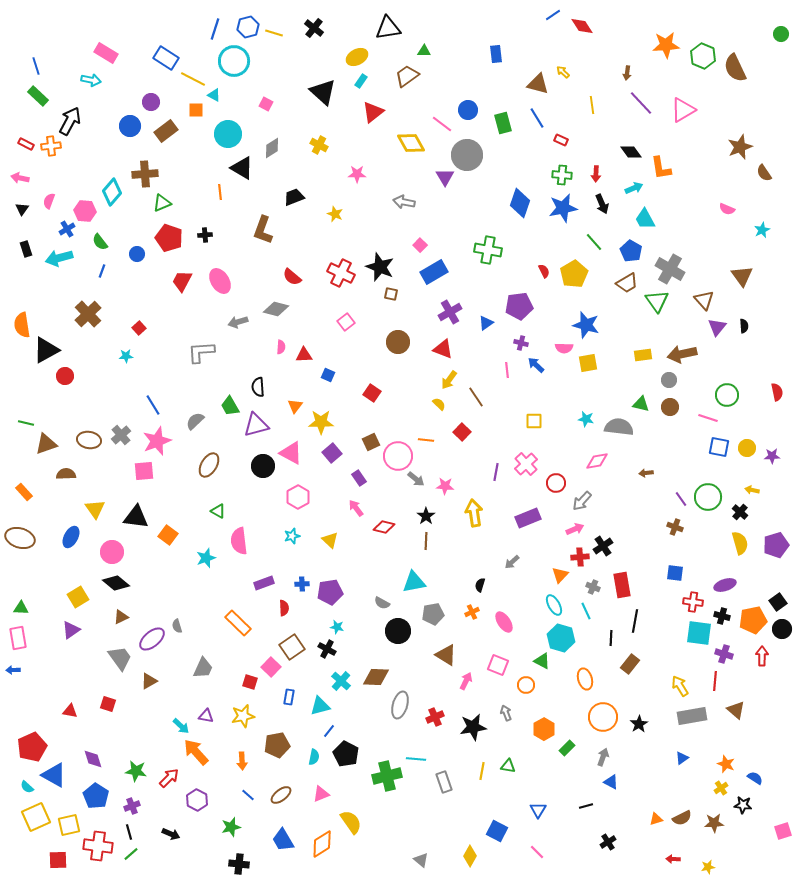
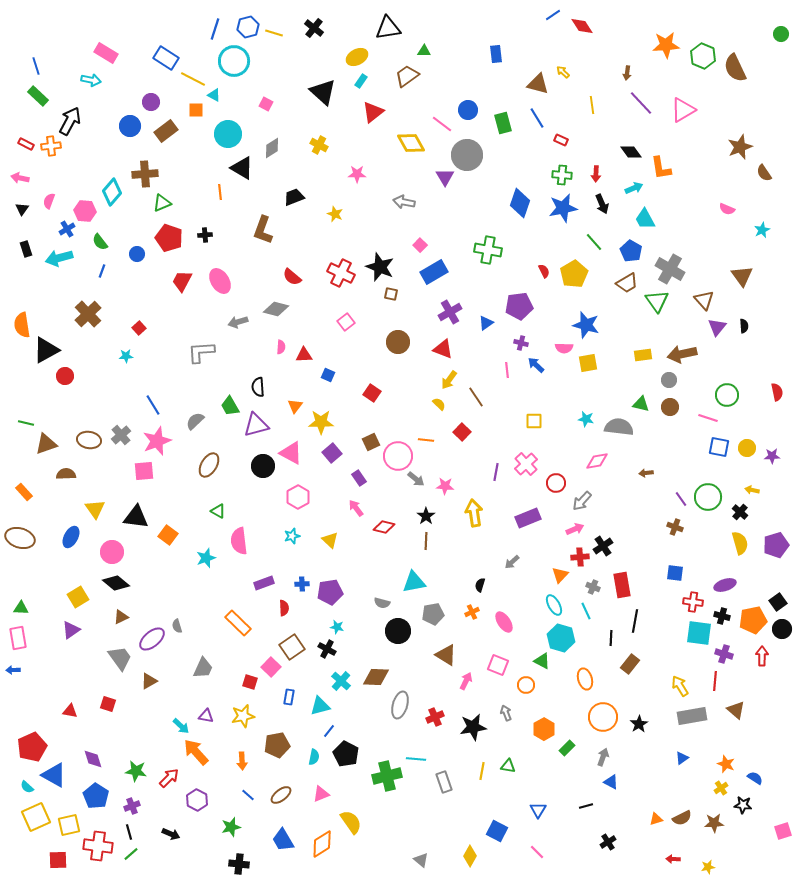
gray semicircle at (382, 603): rotated 14 degrees counterclockwise
